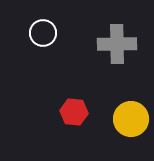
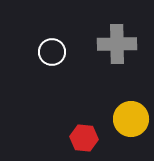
white circle: moved 9 px right, 19 px down
red hexagon: moved 10 px right, 26 px down
